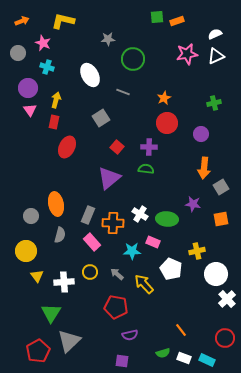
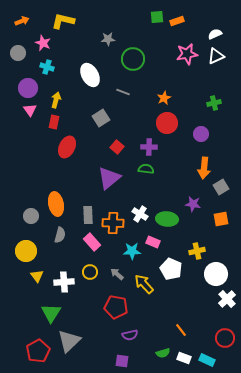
gray rectangle at (88, 215): rotated 24 degrees counterclockwise
